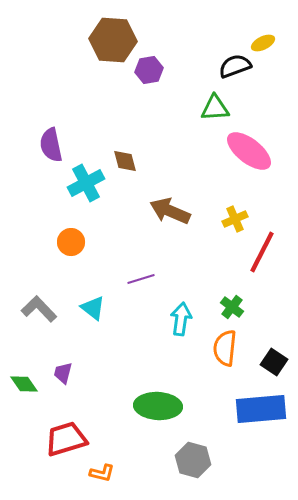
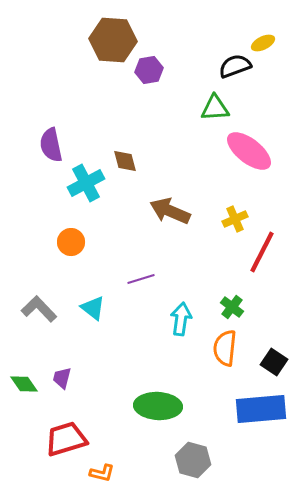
purple trapezoid: moved 1 px left, 5 px down
